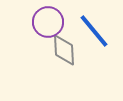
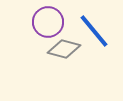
gray diamond: moved 1 px up; rotated 72 degrees counterclockwise
